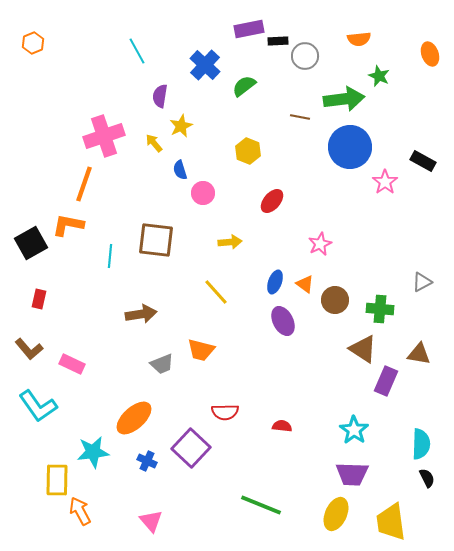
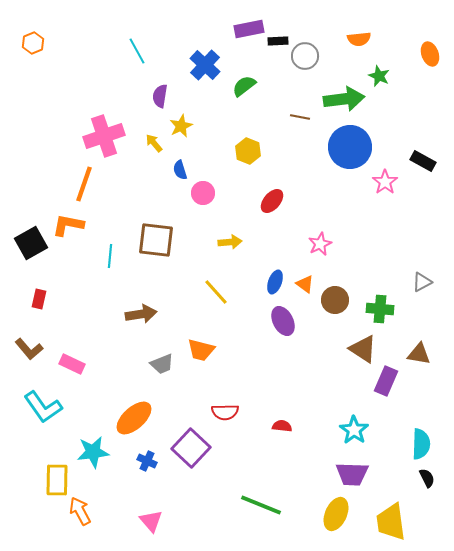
cyan L-shape at (38, 406): moved 5 px right, 1 px down
